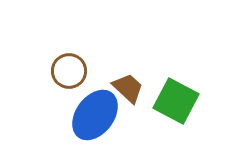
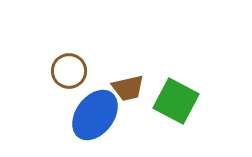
brown trapezoid: rotated 124 degrees clockwise
